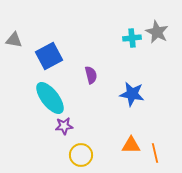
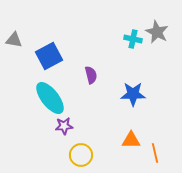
cyan cross: moved 1 px right, 1 px down; rotated 18 degrees clockwise
blue star: moved 1 px right; rotated 10 degrees counterclockwise
orange triangle: moved 5 px up
